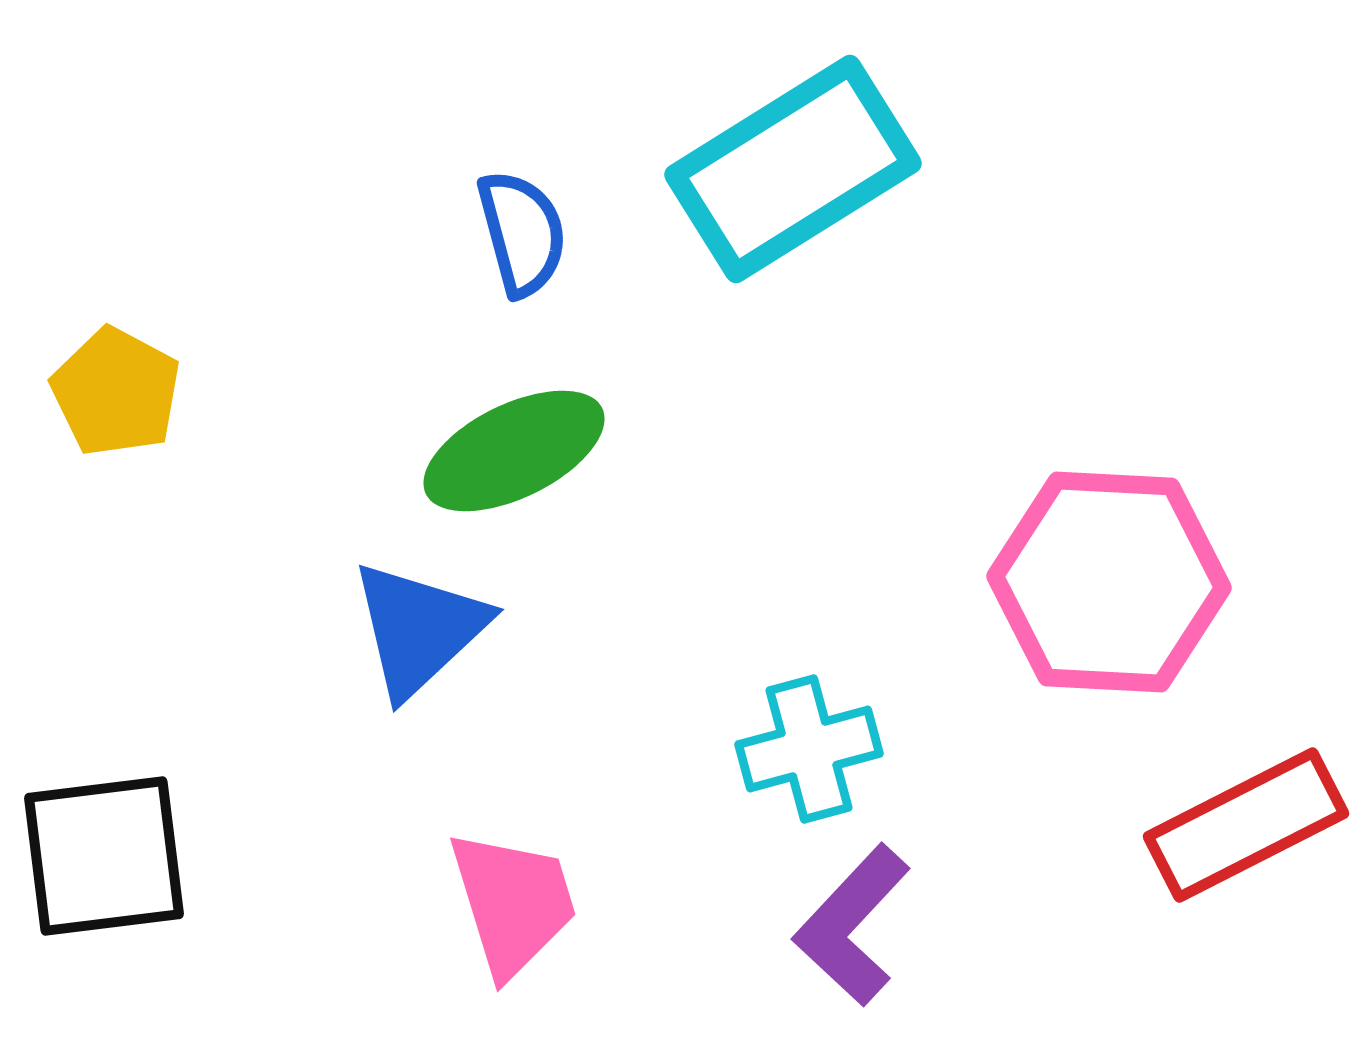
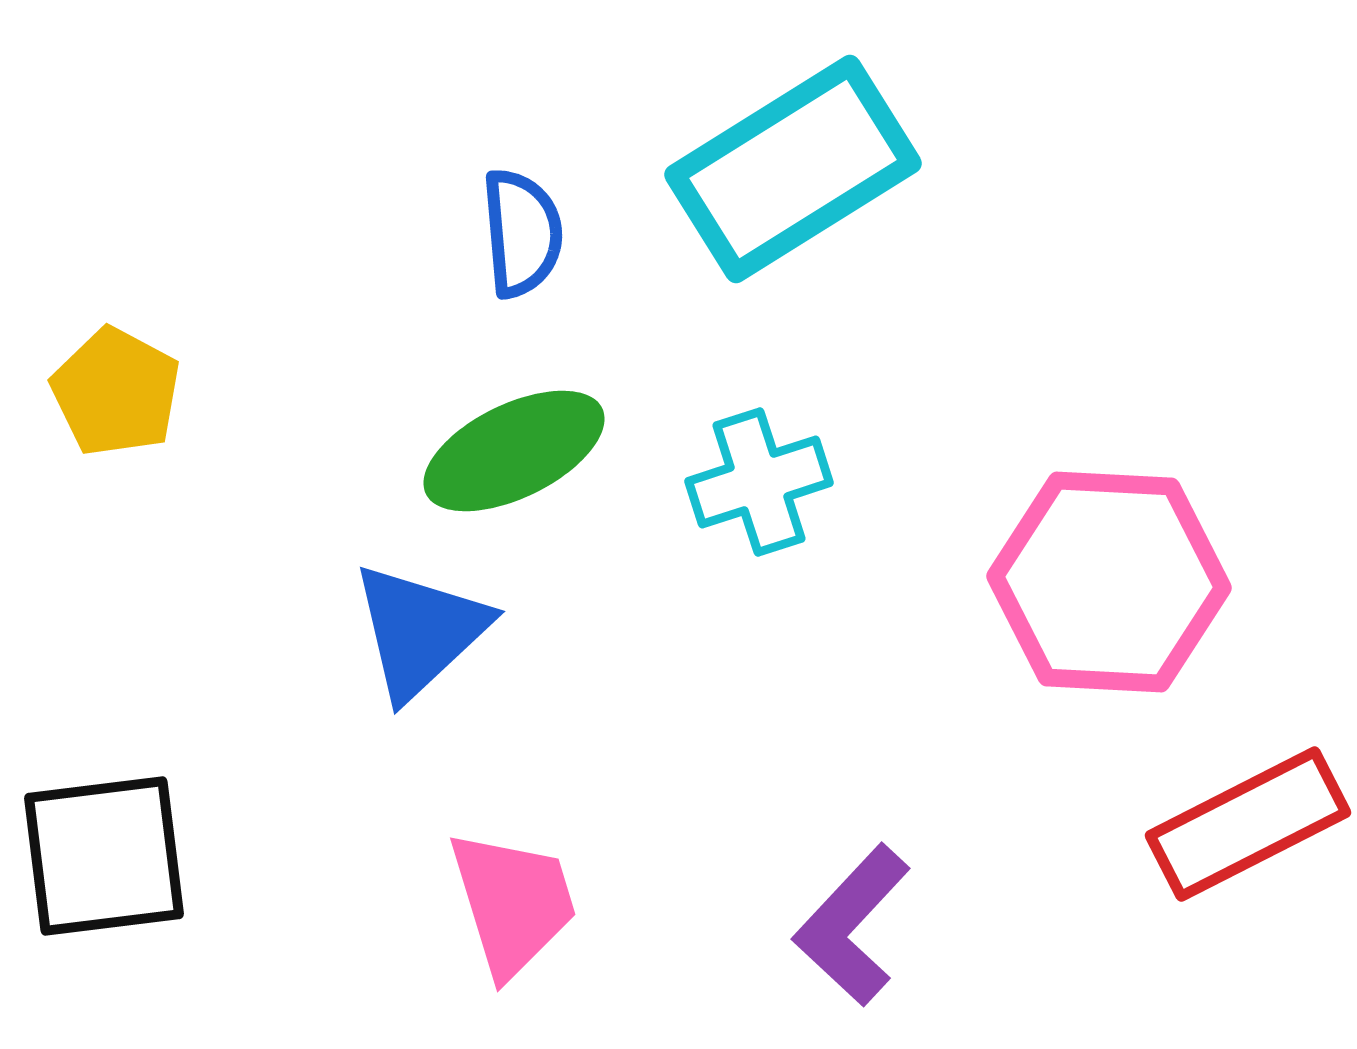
blue semicircle: rotated 10 degrees clockwise
blue triangle: moved 1 px right, 2 px down
cyan cross: moved 50 px left, 267 px up; rotated 3 degrees counterclockwise
red rectangle: moved 2 px right, 1 px up
